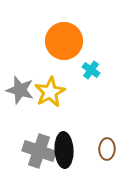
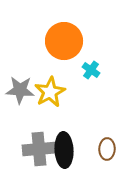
gray star: rotated 12 degrees counterclockwise
gray cross: moved 2 px up; rotated 24 degrees counterclockwise
